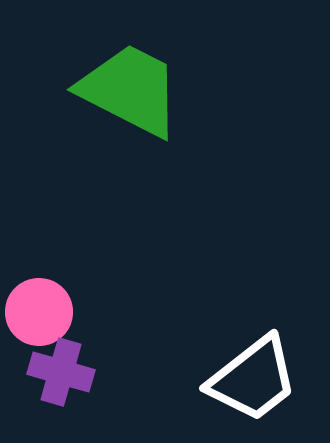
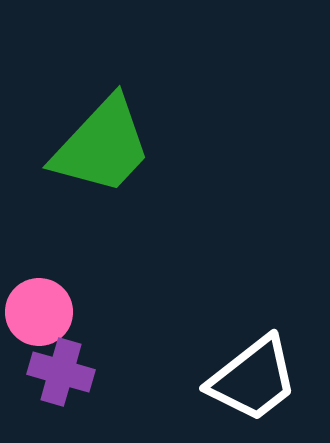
green trapezoid: moved 28 px left, 56 px down; rotated 106 degrees clockwise
